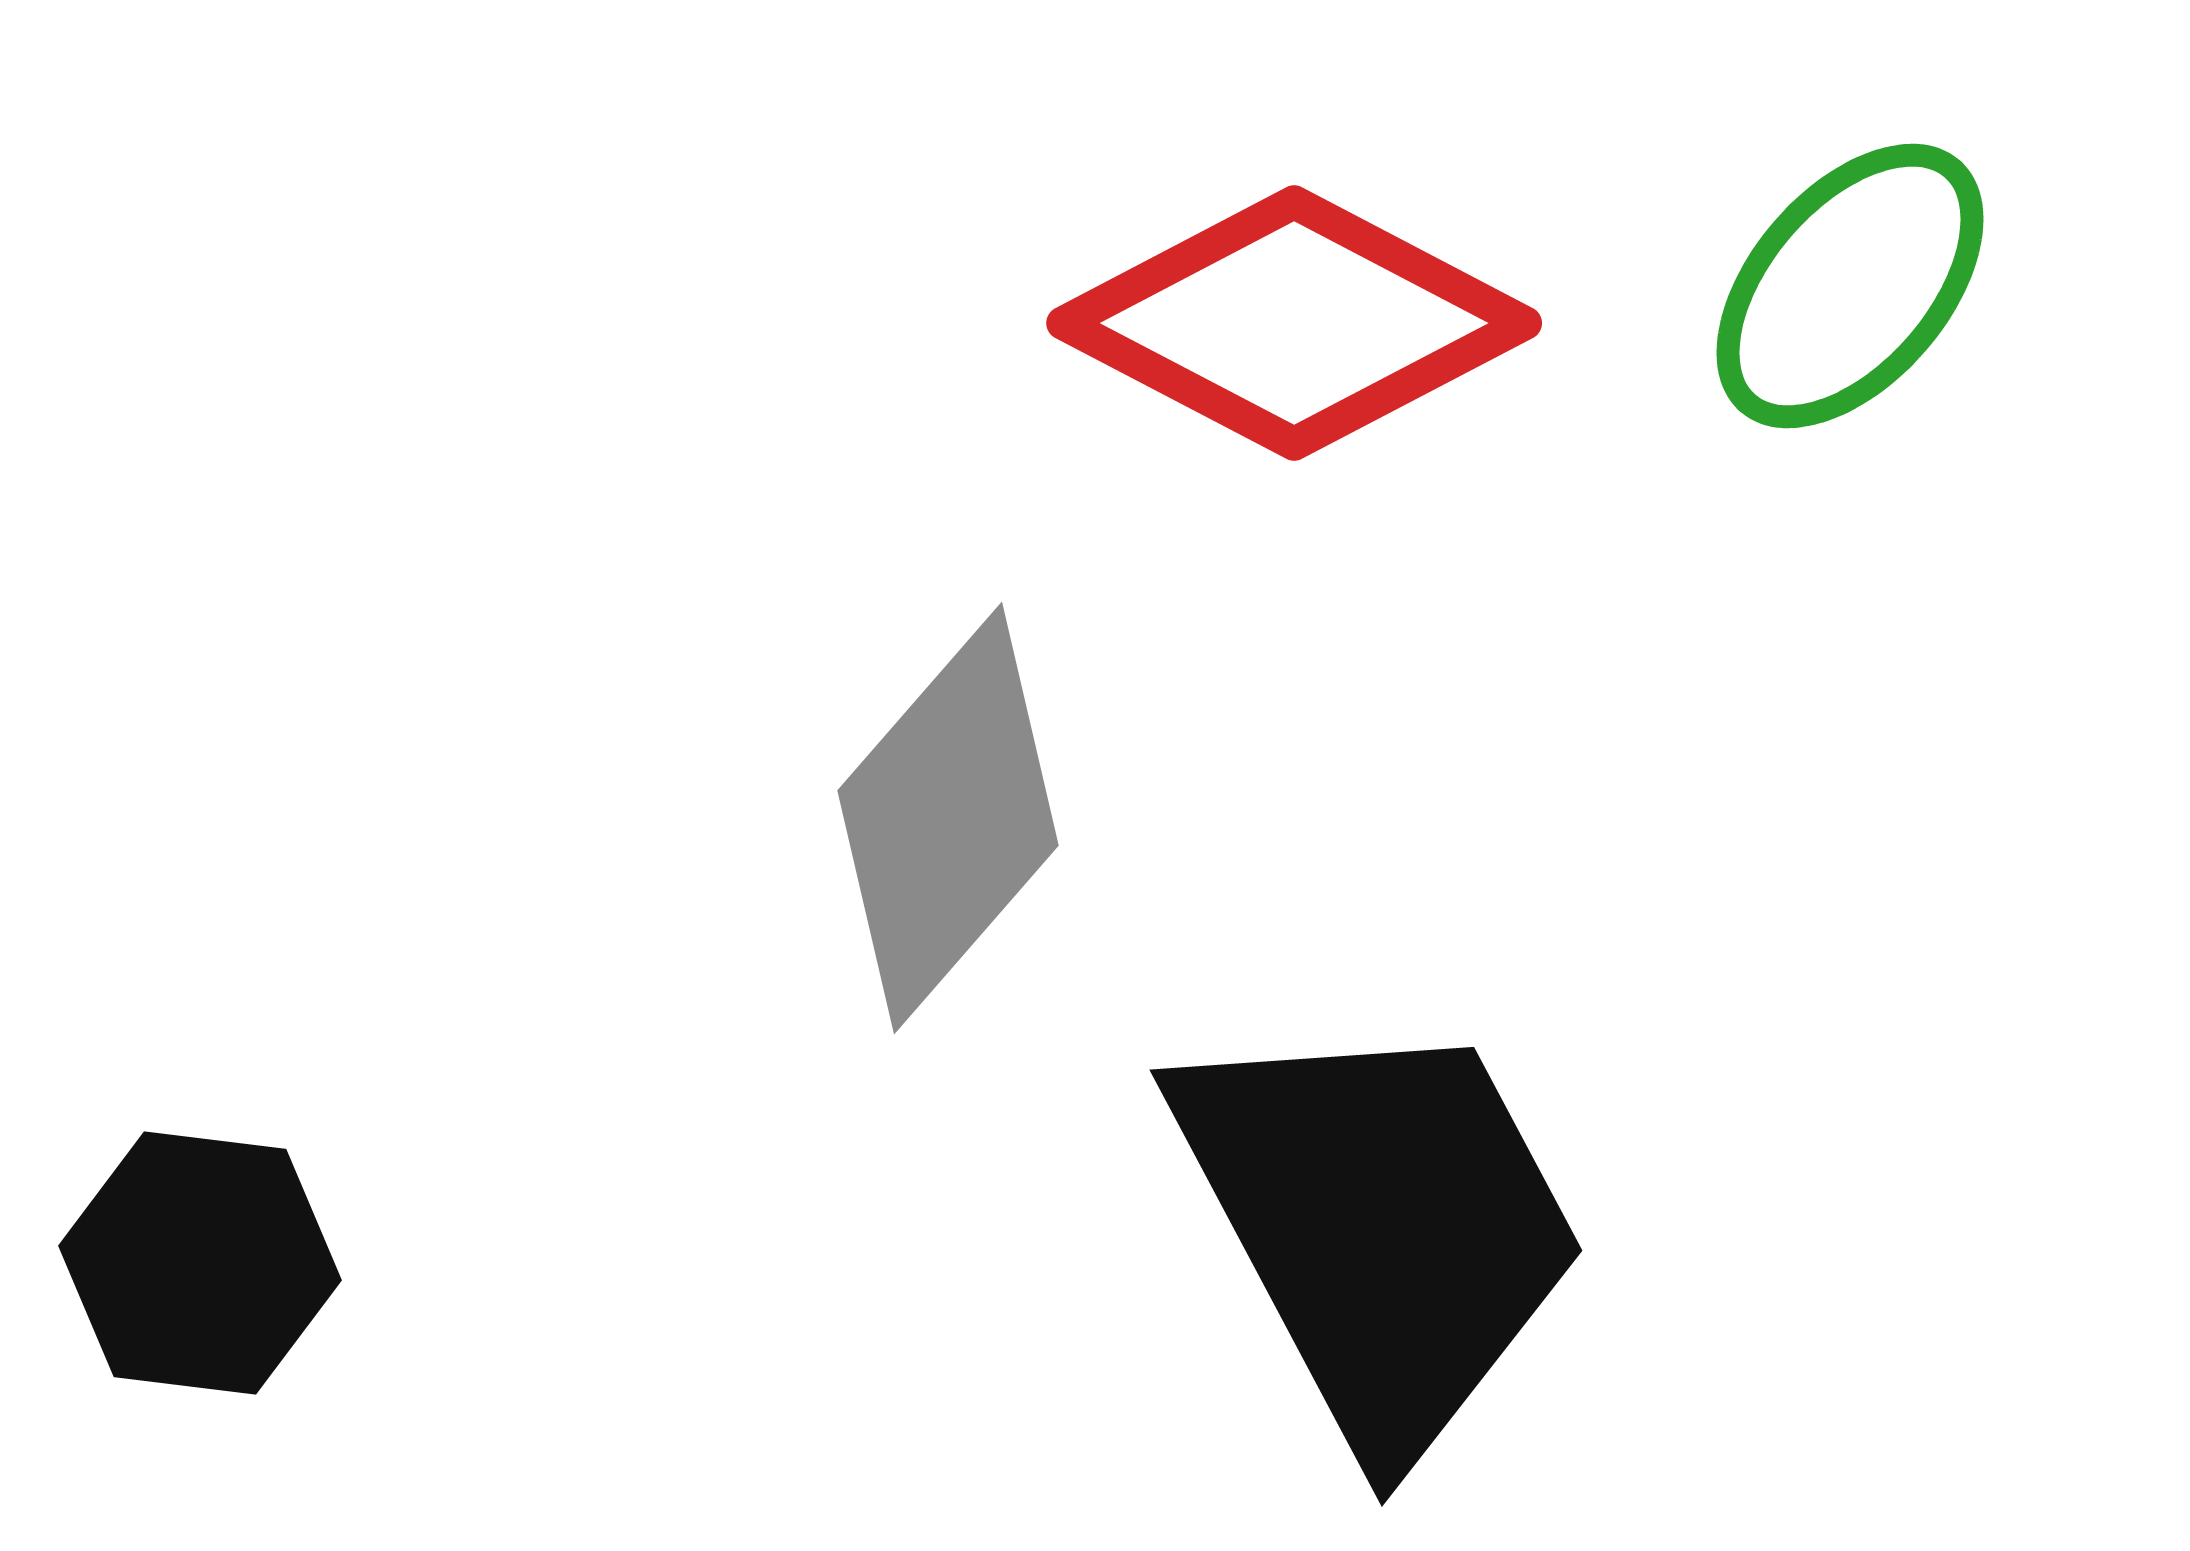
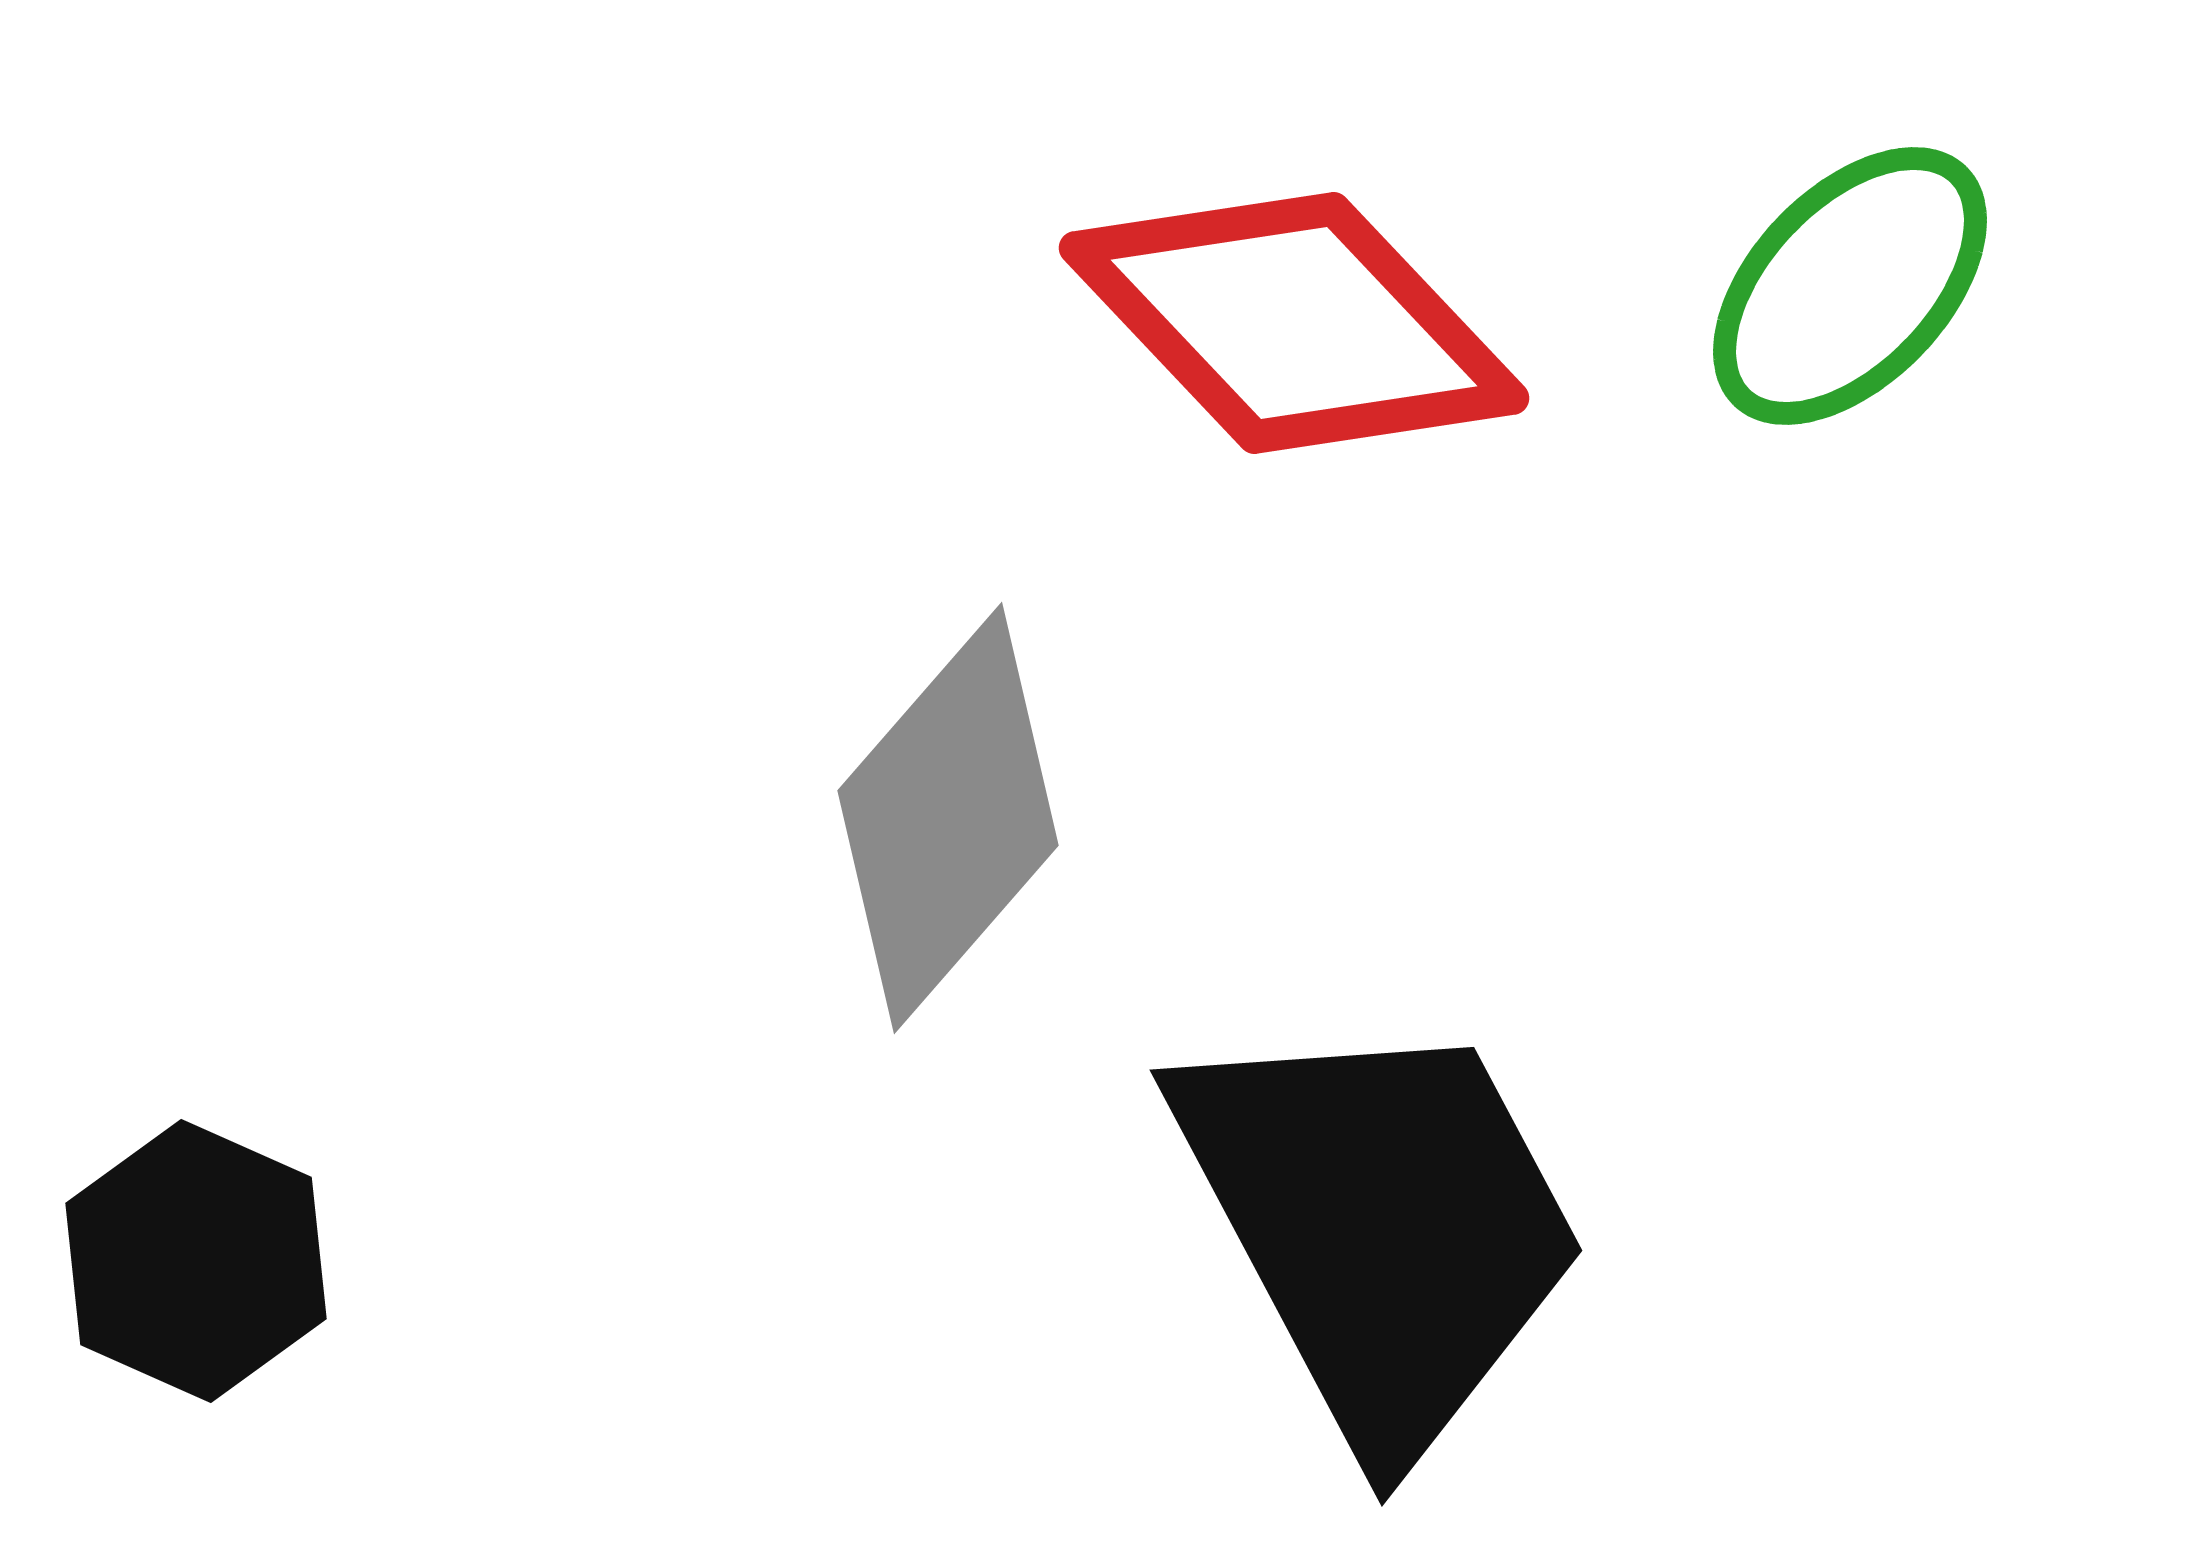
green ellipse: rotated 3 degrees clockwise
red diamond: rotated 19 degrees clockwise
black hexagon: moved 4 px left, 2 px up; rotated 17 degrees clockwise
